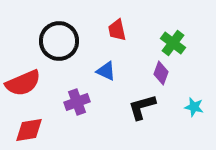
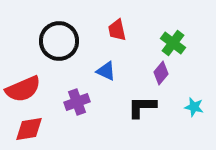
purple diamond: rotated 20 degrees clockwise
red semicircle: moved 6 px down
black L-shape: rotated 16 degrees clockwise
red diamond: moved 1 px up
